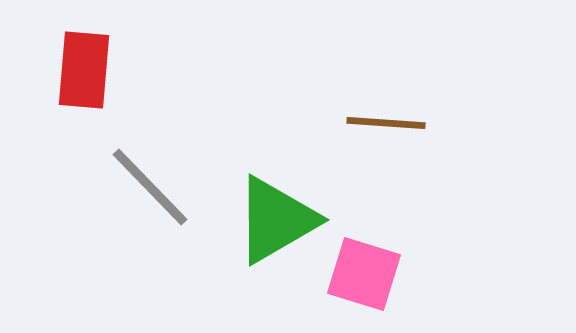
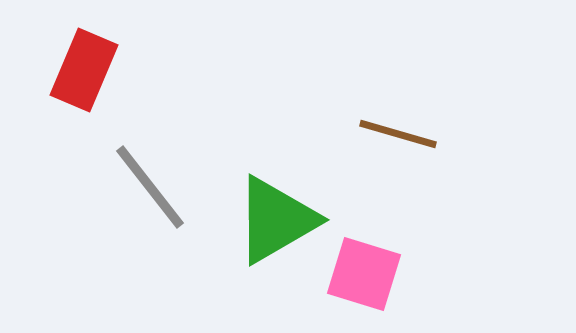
red rectangle: rotated 18 degrees clockwise
brown line: moved 12 px right, 11 px down; rotated 12 degrees clockwise
gray line: rotated 6 degrees clockwise
